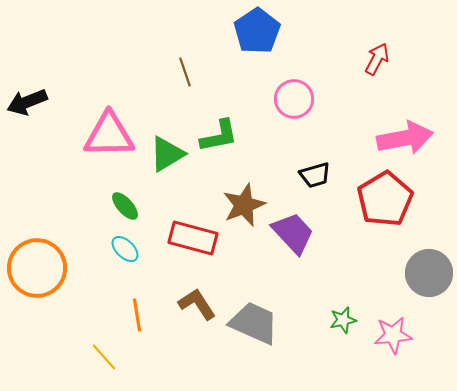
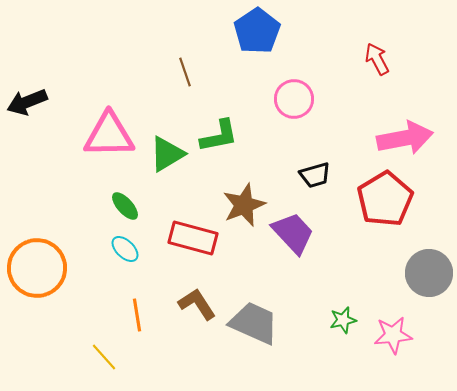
red arrow: rotated 56 degrees counterclockwise
